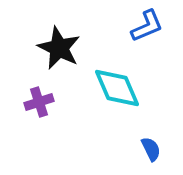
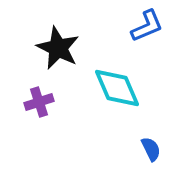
black star: moved 1 px left
